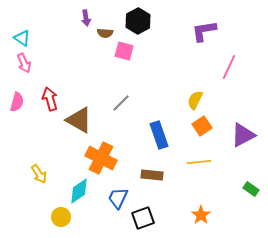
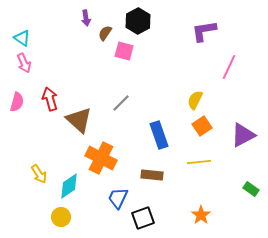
brown semicircle: rotated 119 degrees clockwise
brown triangle: rotated 12 degrees clockwise
cyan diamond: moved 10 px left, 5 px up
